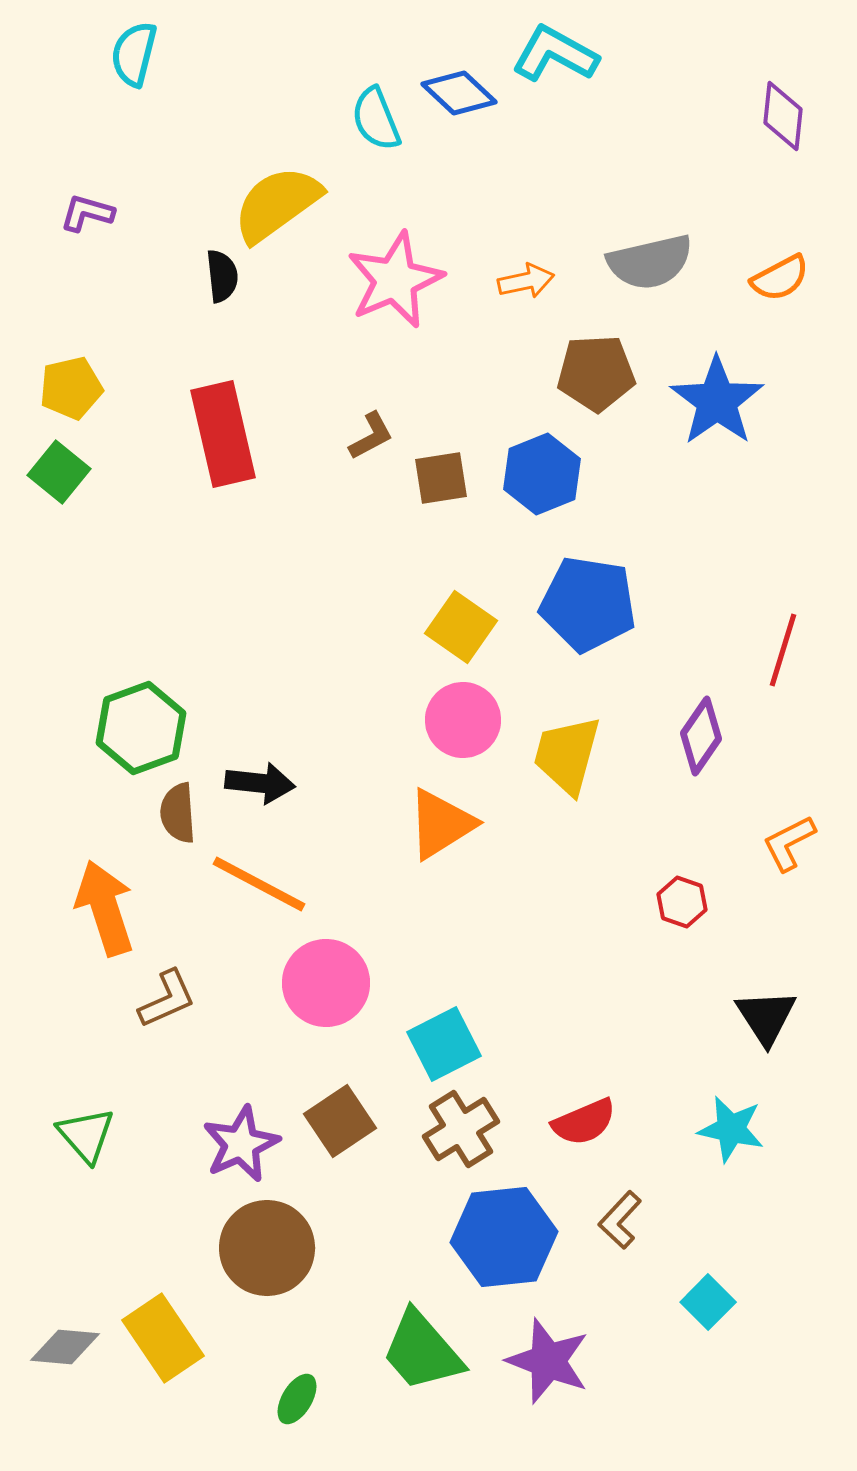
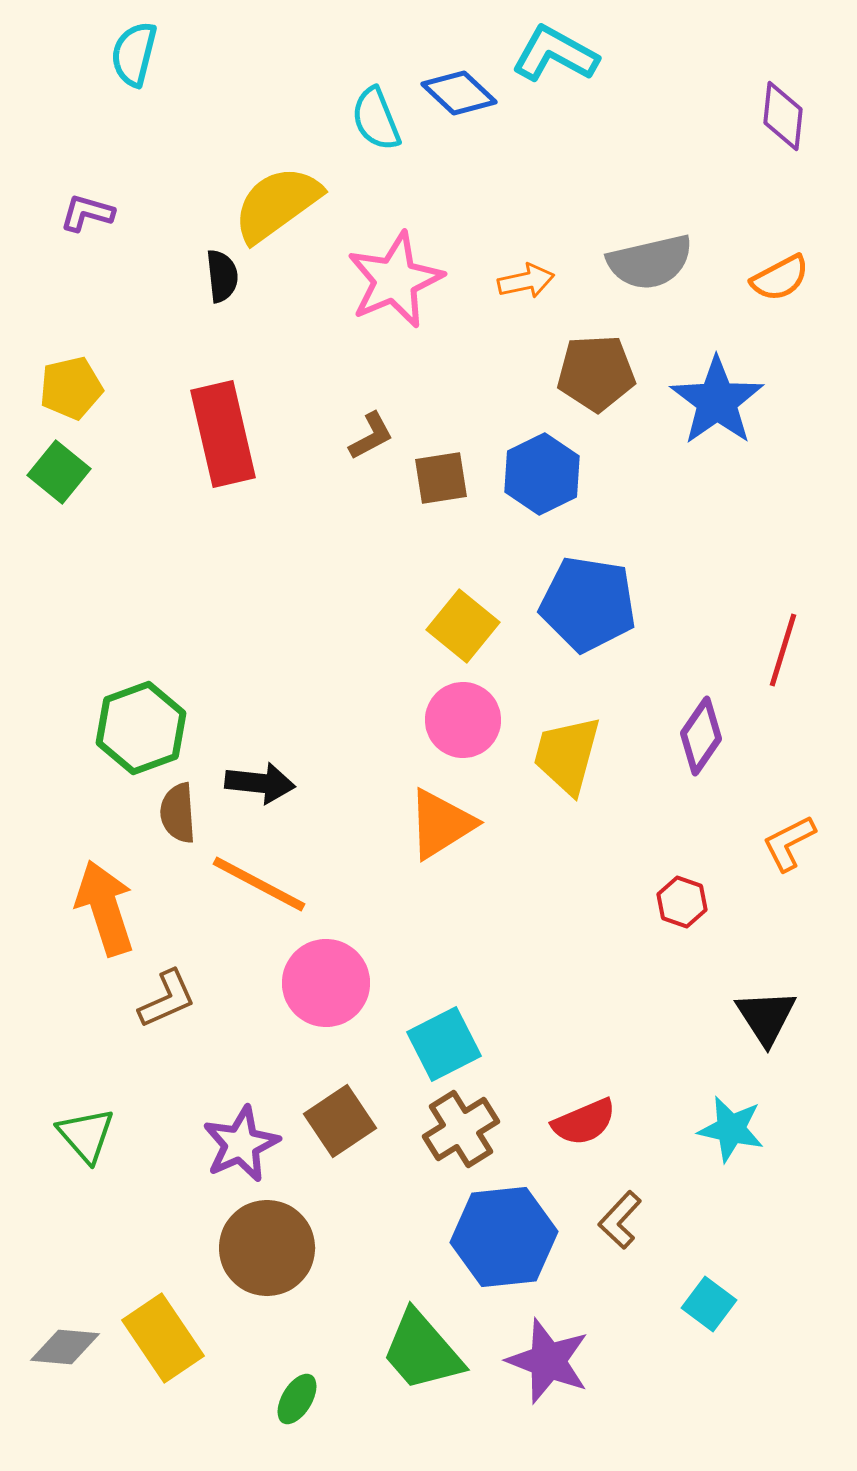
blue hexagon at (542, 474): rotated 4 degrees counterclockwise
yellow square at (461, 627): moved 2 px right, 1 px up; rotated 4 degrees clockwise
cyan square at (708, 1302): moved 1 px right, 2 px down; rotated 8 degrees counterclockwise
